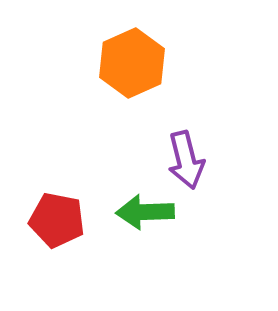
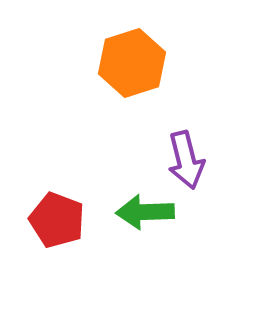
orange hexagon: rotated 6 degrees clockwise
red pentagon: rotated 10 degrees clockwise
